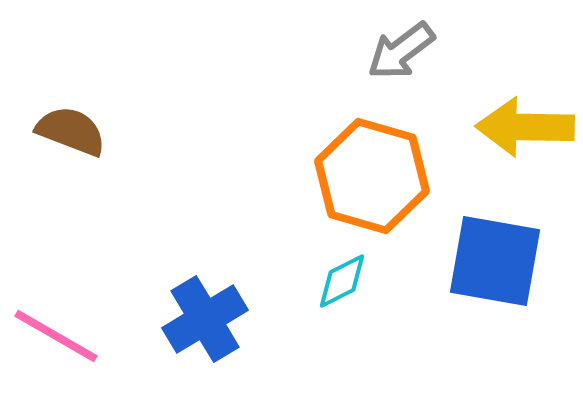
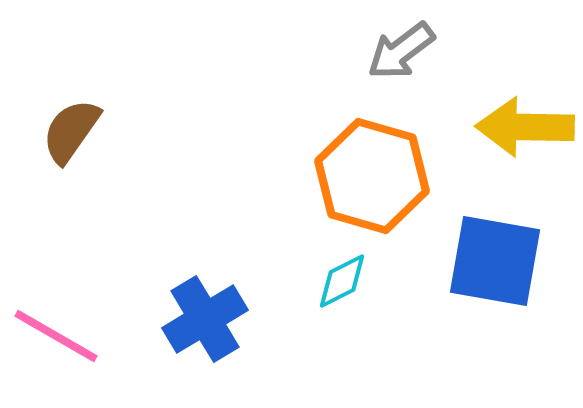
brown semicircle: rotated 76 degrees counterclockwise
